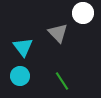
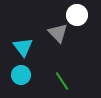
white circle: moved 6 px left, 2 px down
cyan circle: moved 1 px right, 1 px up
